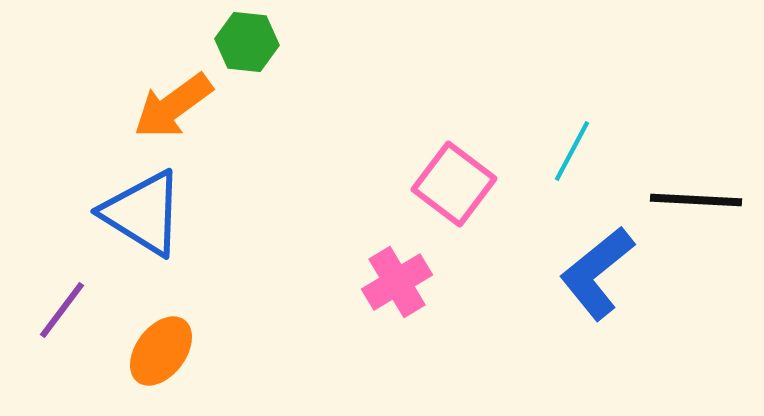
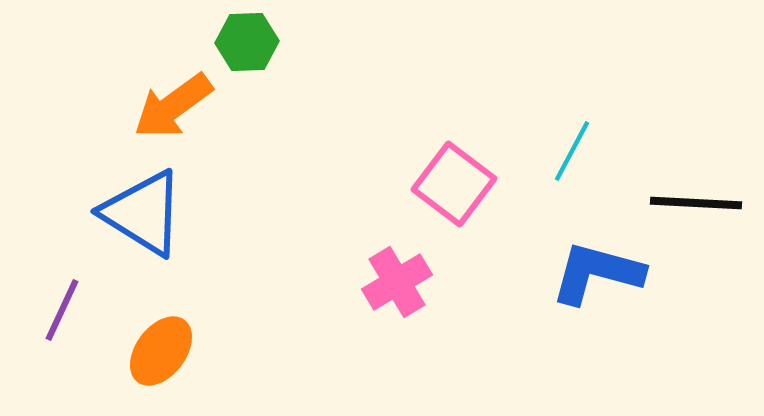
green hexagon: rotated 8 degrees counterclockwise
black line: moved 3 px down
blue L-shape: rotated 54 degrees clockwise
purple line: rotated 12 degrees counterclockwise
